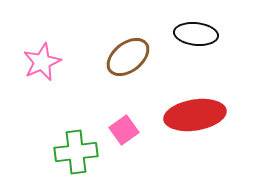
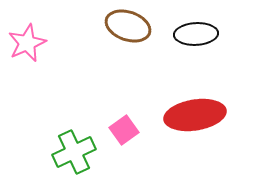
black ellipse: rotated 9 degrees counterclockwise
brown ellipse: moved 31 px up; rotated 57 degrees clockwise
pink star: moved 15 px left, 19 px up
green cross: moved 2 px left; rotated 18 degrees counterclockwise
